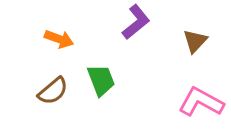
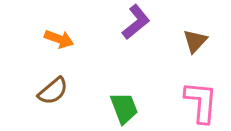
green trapezoid: moved 23 px right, 28 px down
pink L-shape: rotated 66 degrees clockwise
